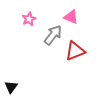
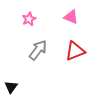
gray arrow: moved 15 px left, 15 px down
